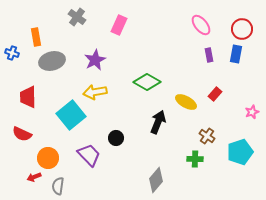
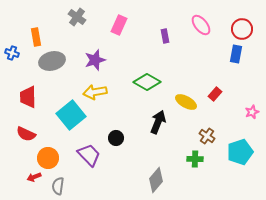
purple rectangle: moved 44 px left, 19 px up
purple star: rotated 10 degrees clockwise
red semicircle: moved 4 px right
